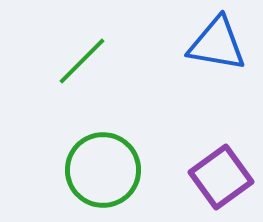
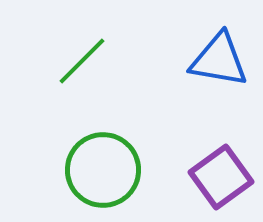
blue triangle: moved 2 px right, 16 px down
